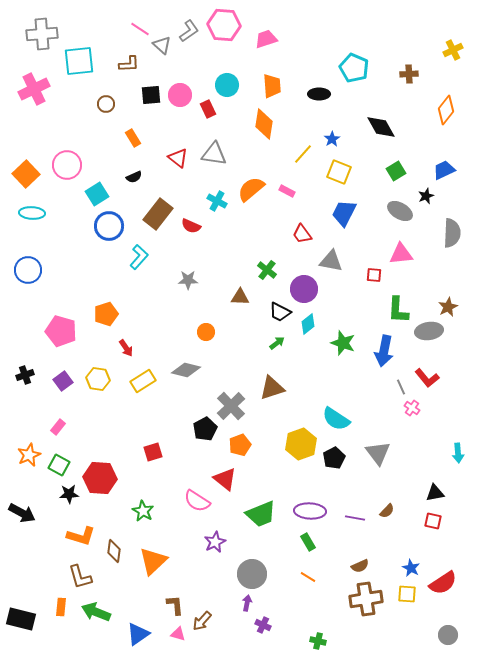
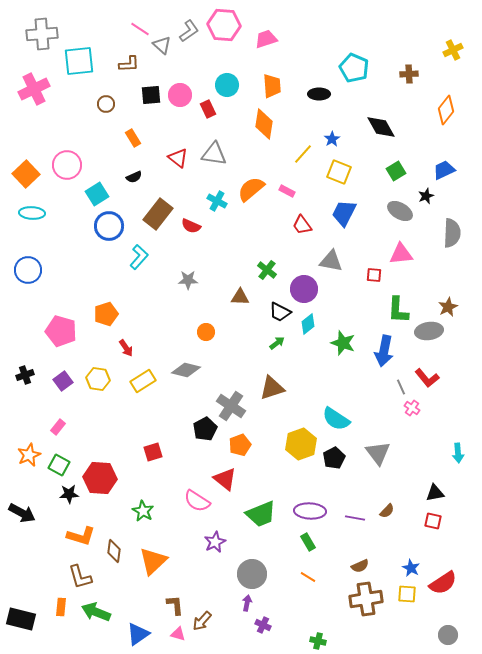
red trapezoid at (302, 234): moved 9 px up
gray cross at (231, 406): rotated 12 degrees counterclockwise
